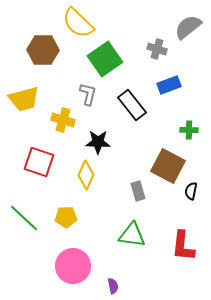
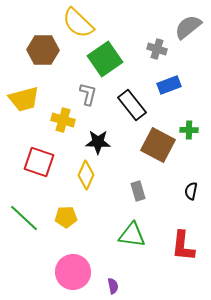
brown square: moved 10 px left, 21 px up
pink circle: moved 6 px down
